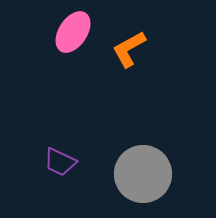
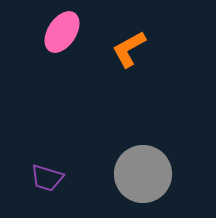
pink ellipse: moved 11 px left
purple trapezoid: moved 13 px left, 16 px down; rotated 8 degrees counterclockwise
